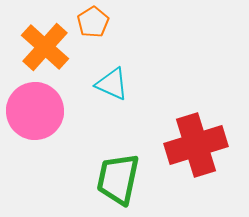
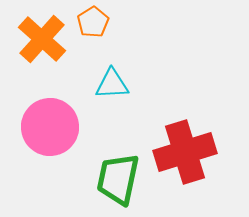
orange cross: moved 3 px left, 8 px up
cyan triangle: rotated 27 degrees counterclockwise
pink circle: moved 15 px right, 16 px down
red cross: moved 11 px left, 7 px down
